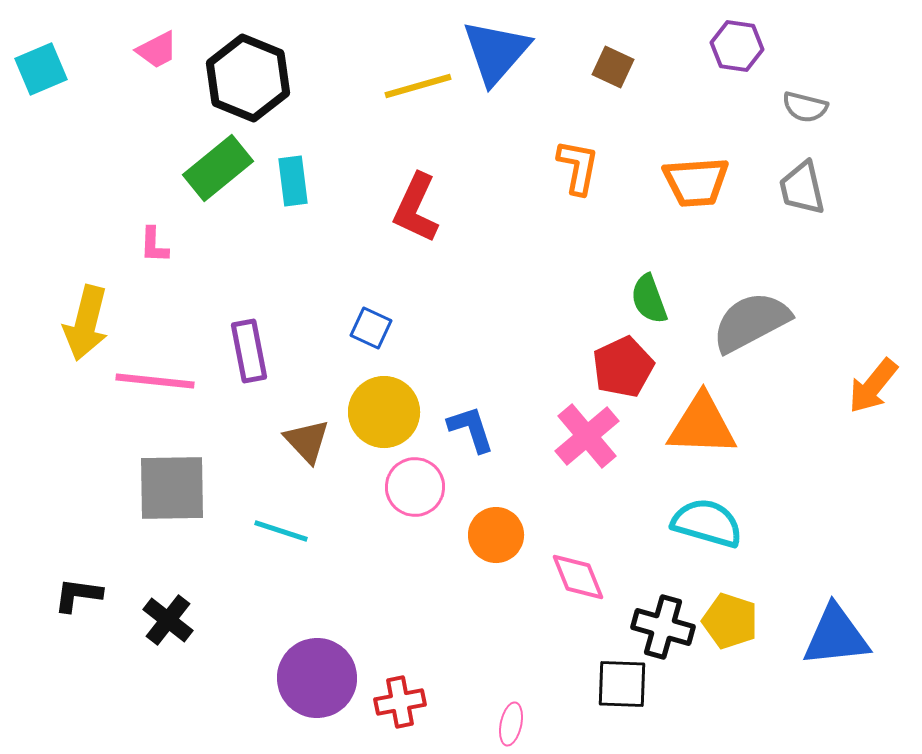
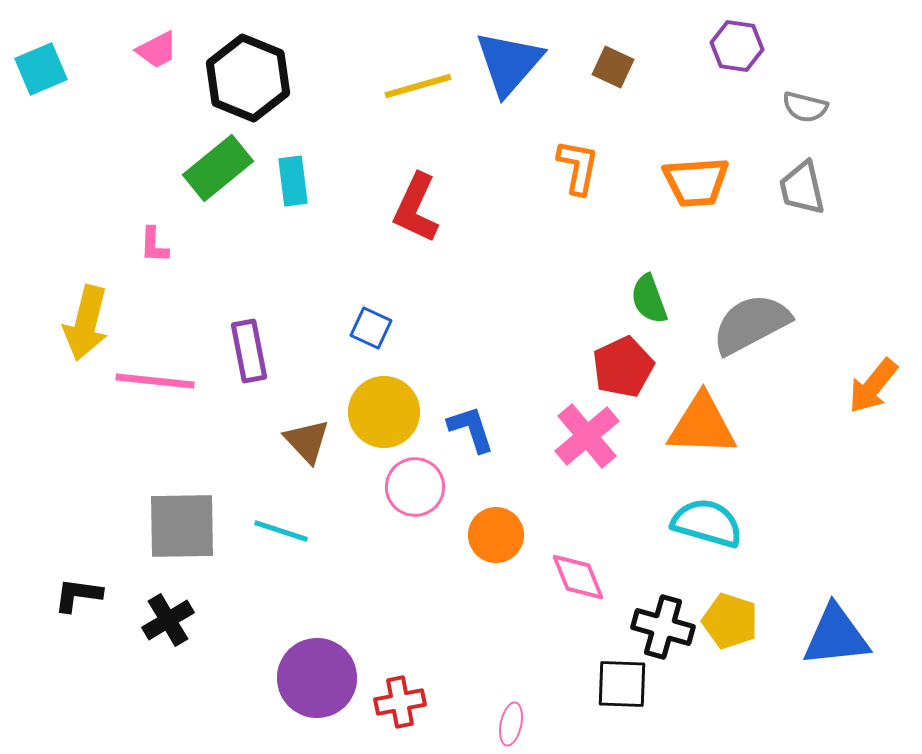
blue triangle at (496, 52): moved 13 px right, 11 px down
gray semicircle at (751, 322): moved 2 px down
gray square at (172, 488): moved 10 px right, 38 px down
black cross at (168, 620): rotated 21 degrees clockwise
